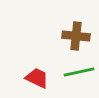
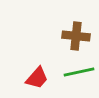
red trapezoid: rotated 105 degrees clockwise
